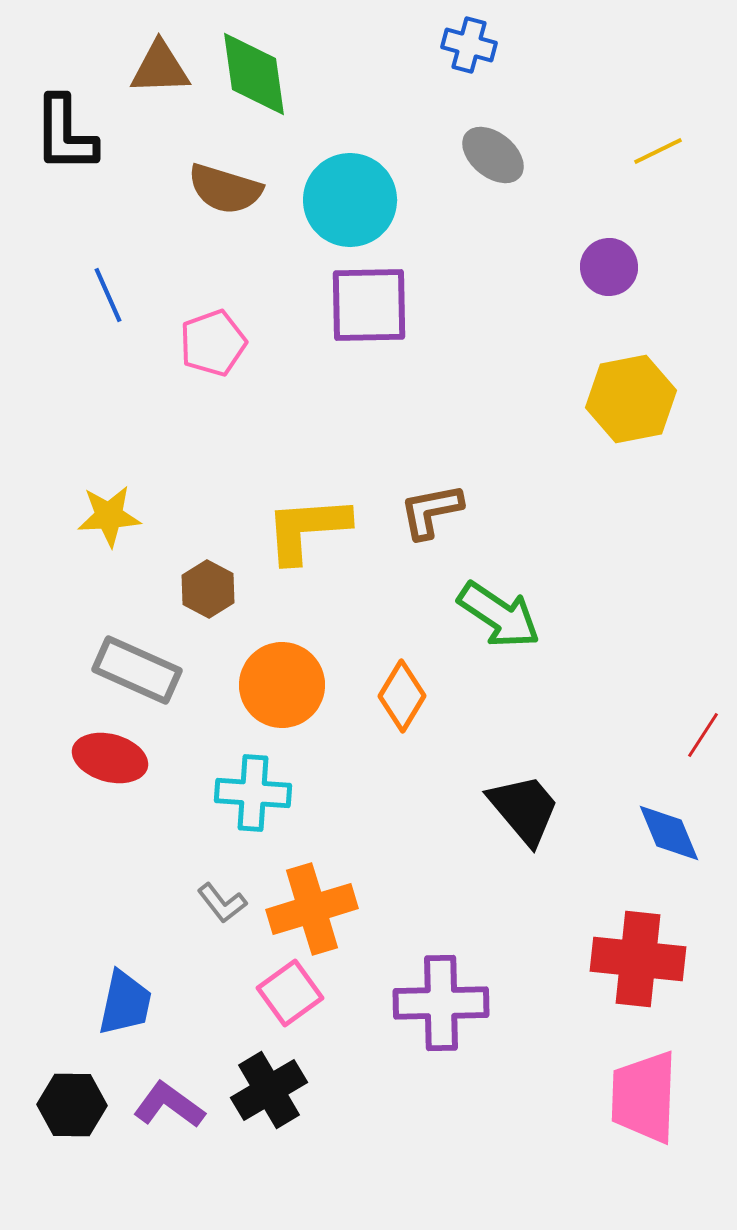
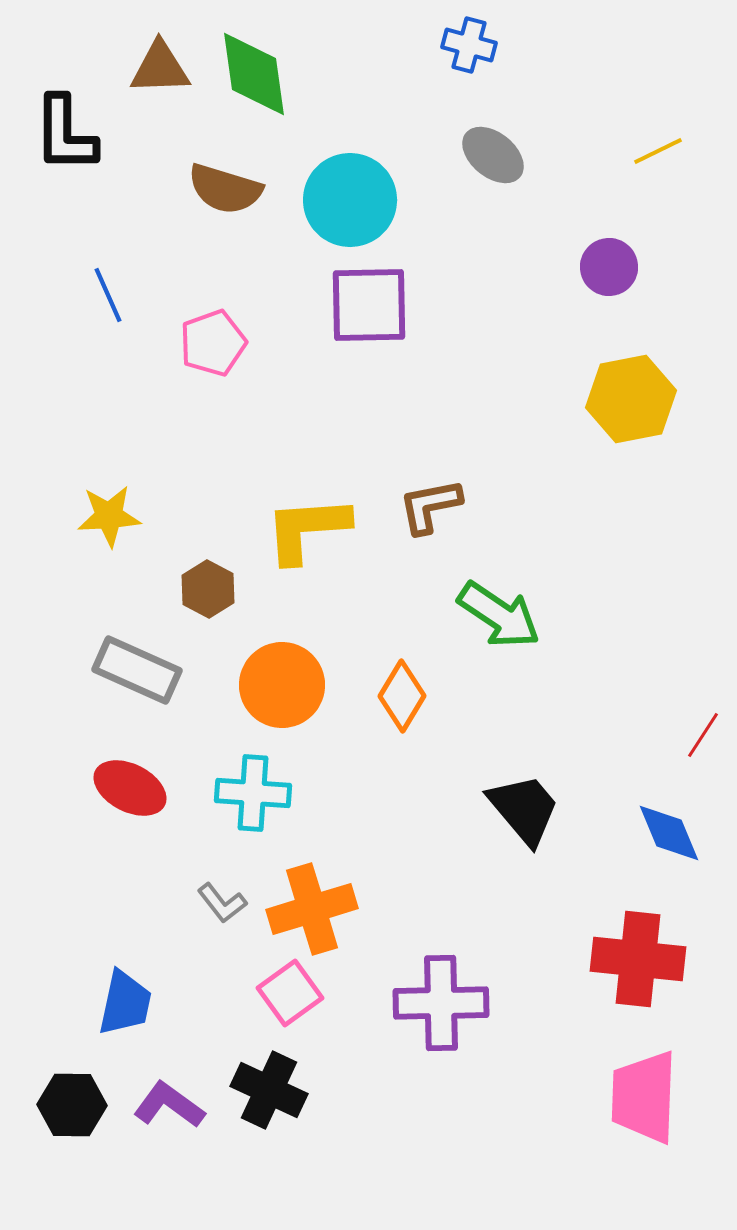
brown L-shape: moved 1 px left, 5 px up
red ellipse: moved 20 px right, 30 px down; rotated 12 degrees clockwise
black cross: rotated 34 degrees counterclockwise
